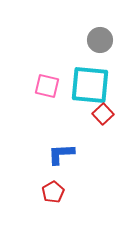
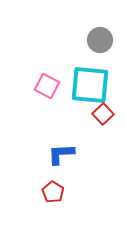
pink square: rotated 15 degrees clockwise
red pentagon: rotated 10 degrees counterclockwise
